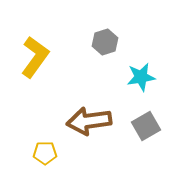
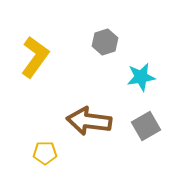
brown arrow: rotated 15 degrees clockwise
